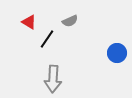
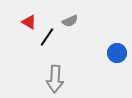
black line: moved 2 px up
gray arrow: moved 2 px right
